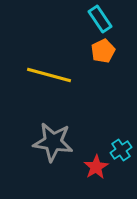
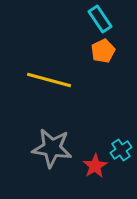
yellow line: moved 5 px down
gray star: moved 1 px left, 6 px down
red star: moved 1 px left, 1 px up
